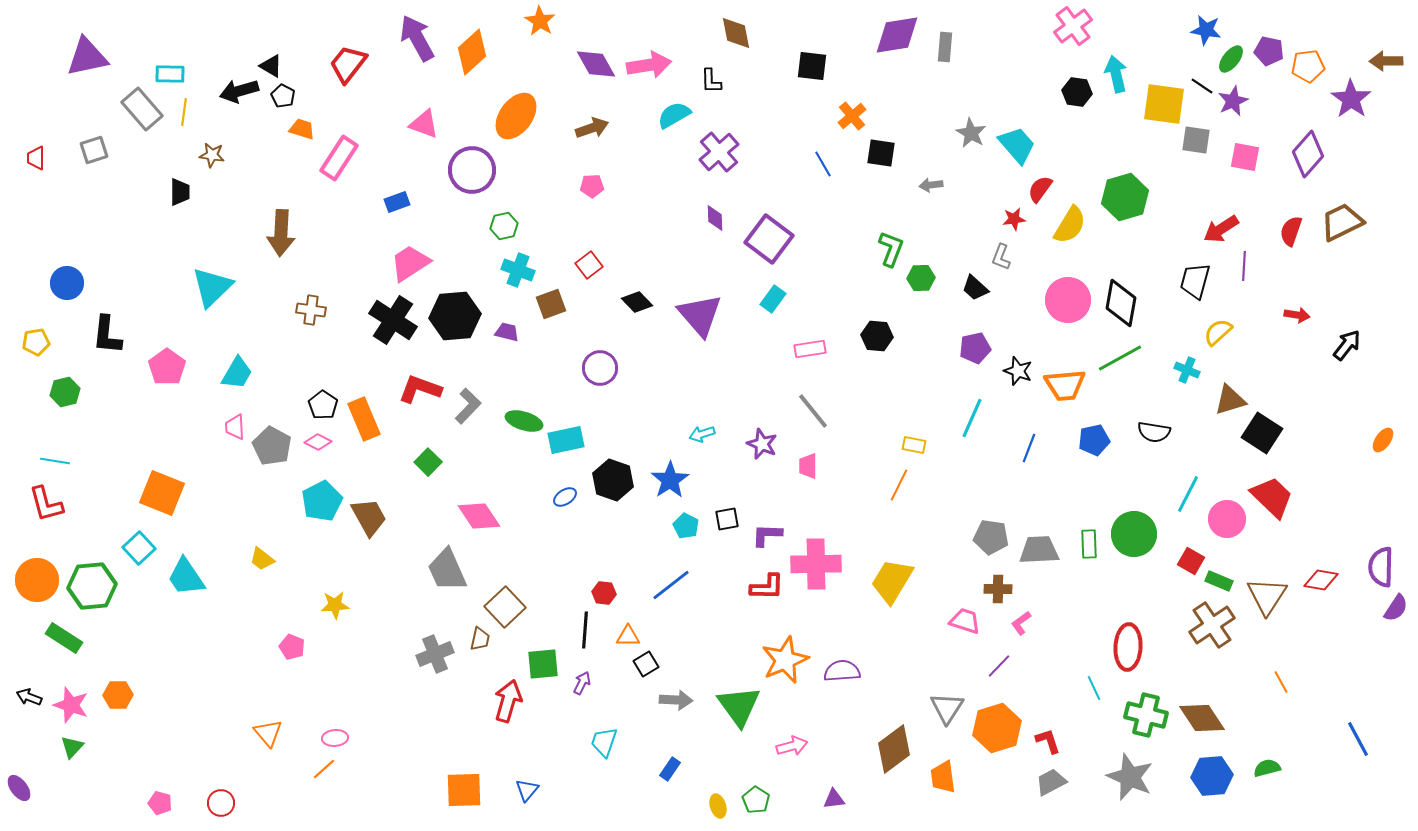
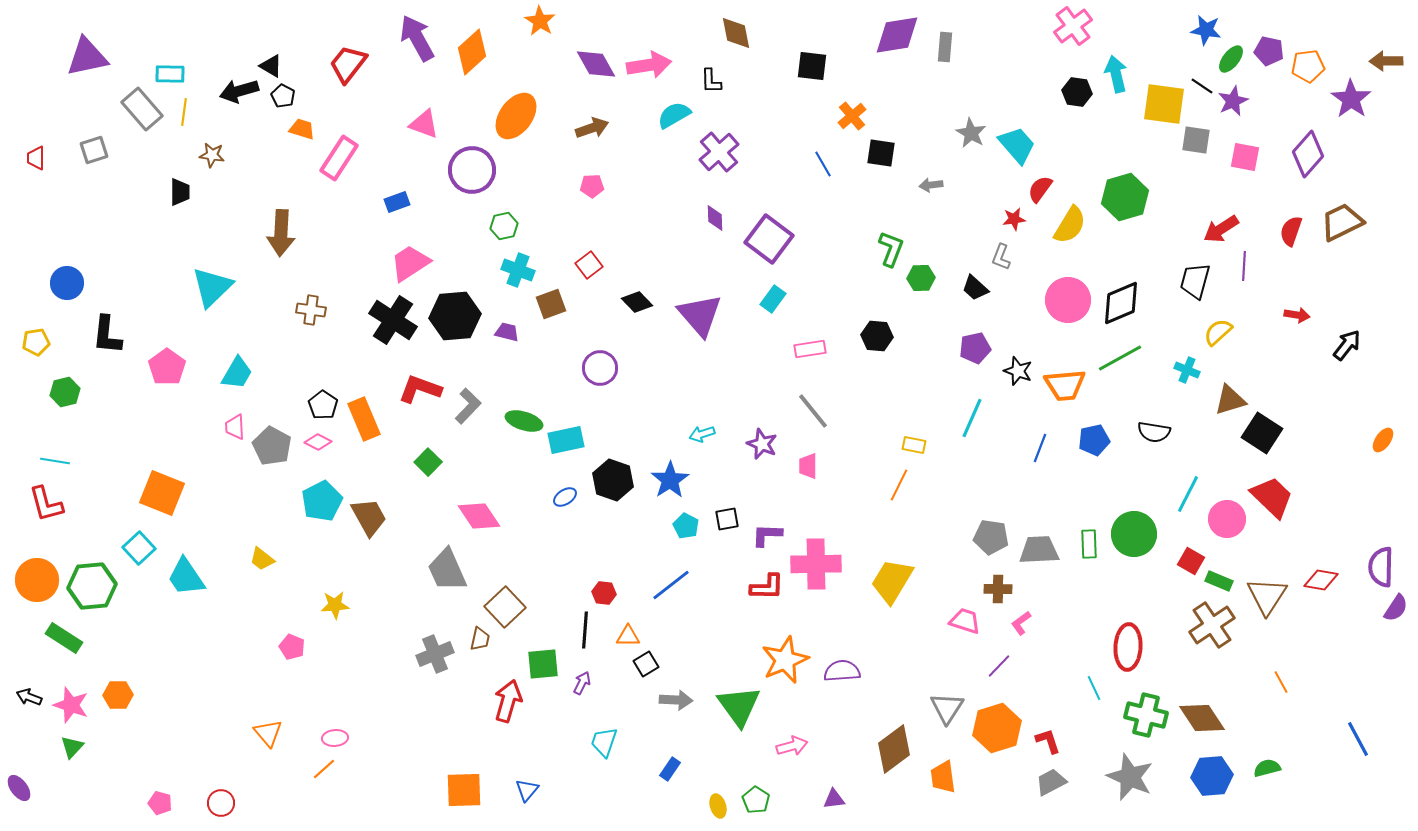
black diamond at (1121, 303): rotated 57 degrees clockwise
blue line at (1029, 448): moved 11 px right
